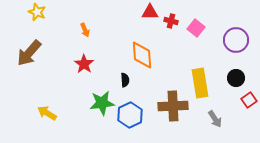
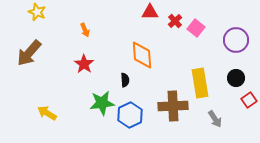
red cross: moved 4 px right; rotated 32 degrees clockwise
